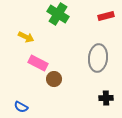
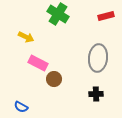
black cross: moved 10 px left, 4 px up
